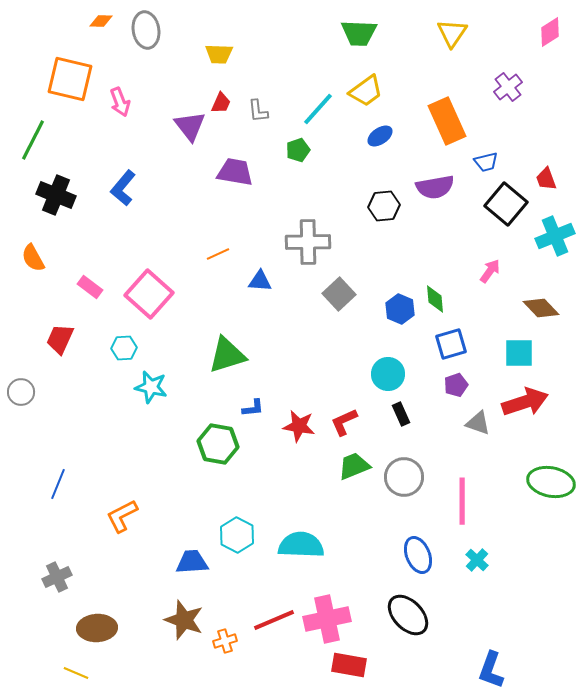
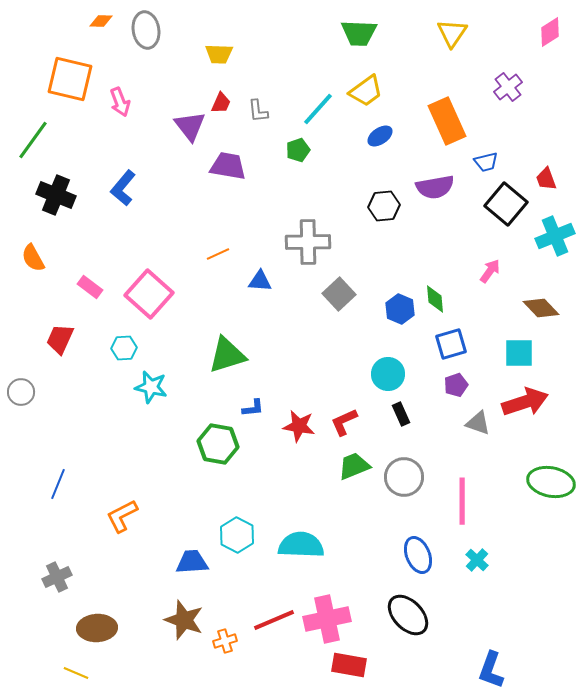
green line at (33, 140): rotated 9 degrees clockwise
purple trapezoid at (235, 172): moved 7 px left, 6 px up
